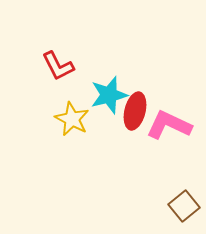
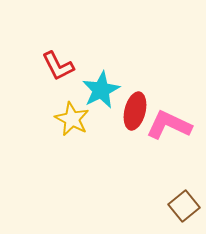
cyan star: moved 8 px left, 5 px up; rotated 12 degrees counterclockwise
